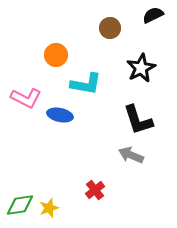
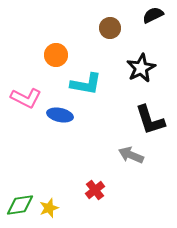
black L-shape: moved 12 px right
